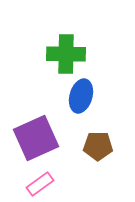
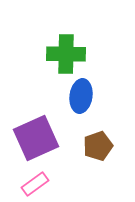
blue ellipse: rotated 8 degrees counterclockwise
brown pentagon: rotated 20 degrees counterclockwise
pink rectangle: moved 5 px left
